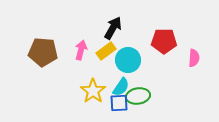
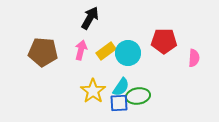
black arrow: moved 23 px left, 10 px up
cyan circle: moved 7 px up
